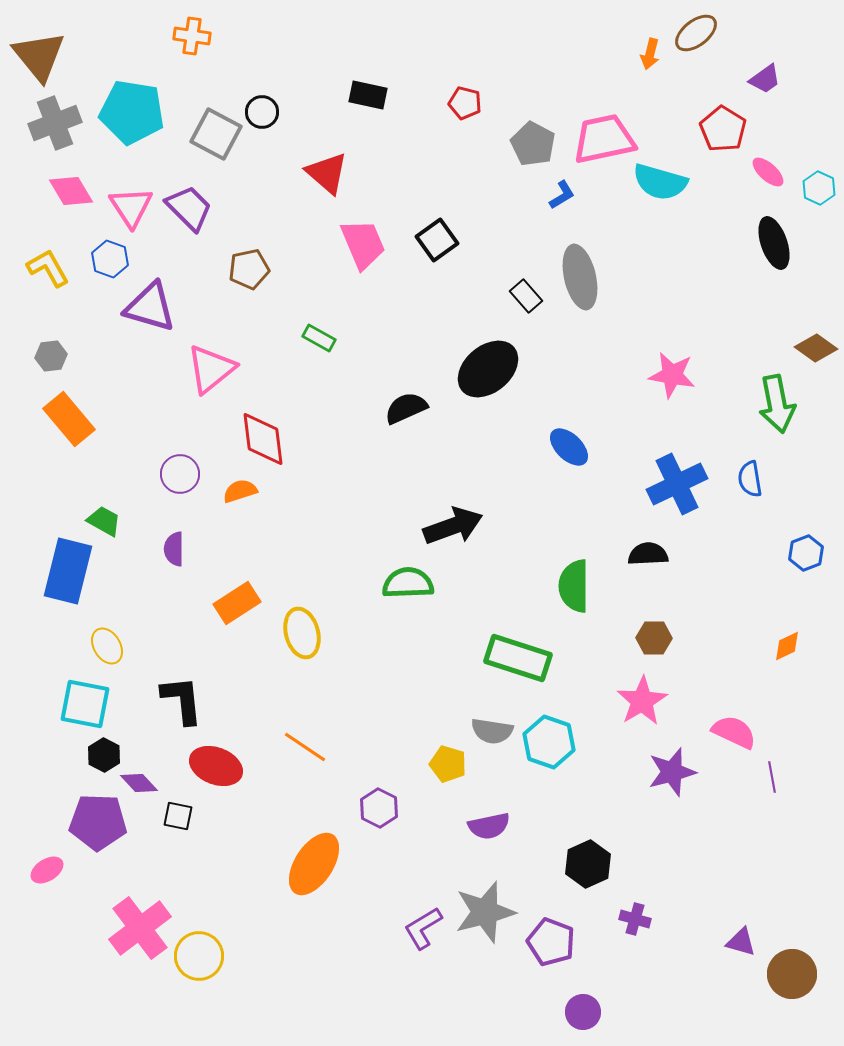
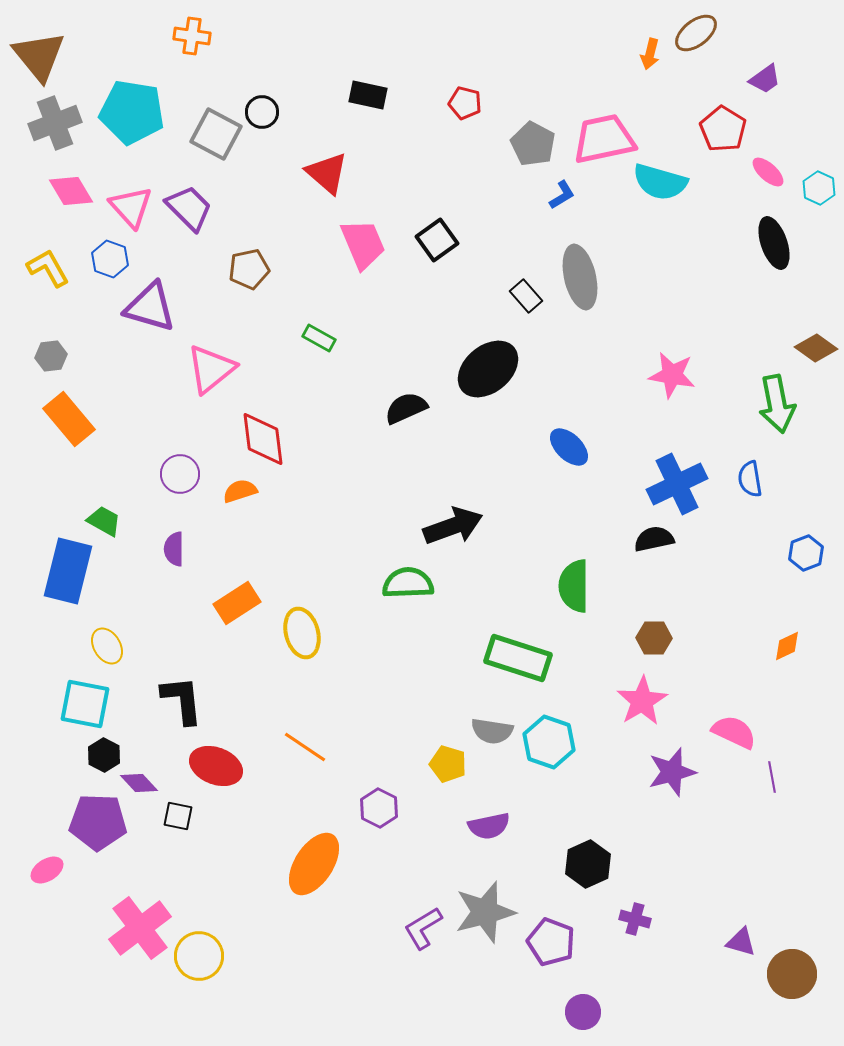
pink triangle at (131, 207): rotated 9 degrees counterclockwise
black semicircle at (648, 554): moved 6 px right, 15 px up; rotated 9 degrees counterclockwise
